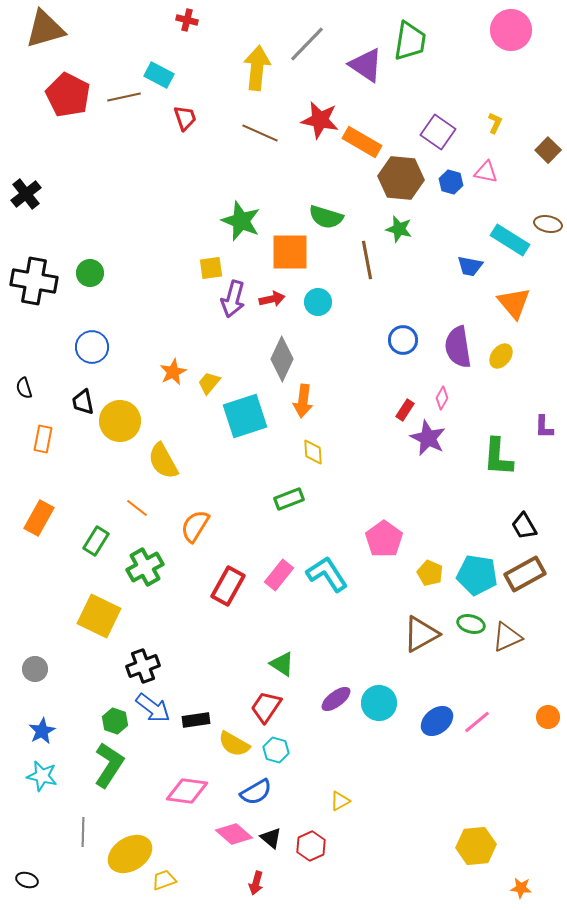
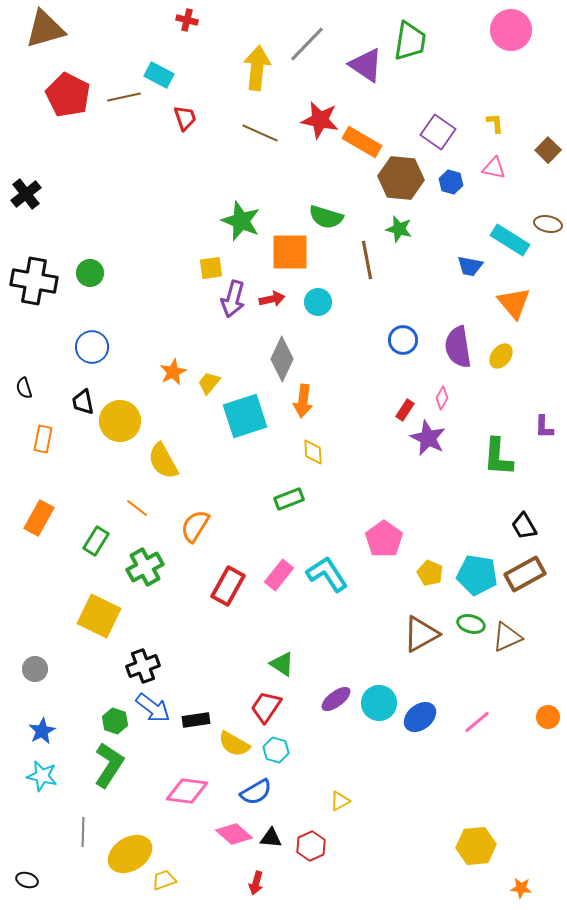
yellow L-shape at (495, 123): rotated 30 degrees counterclockwise
pink triangle at (486, 172): moved 8 px right, 4 px up
blue ellipse at (437, 721): moved 17 px left, 4 px up
black triangle at (271, 838): rotated 35 degrees counterclockwise
